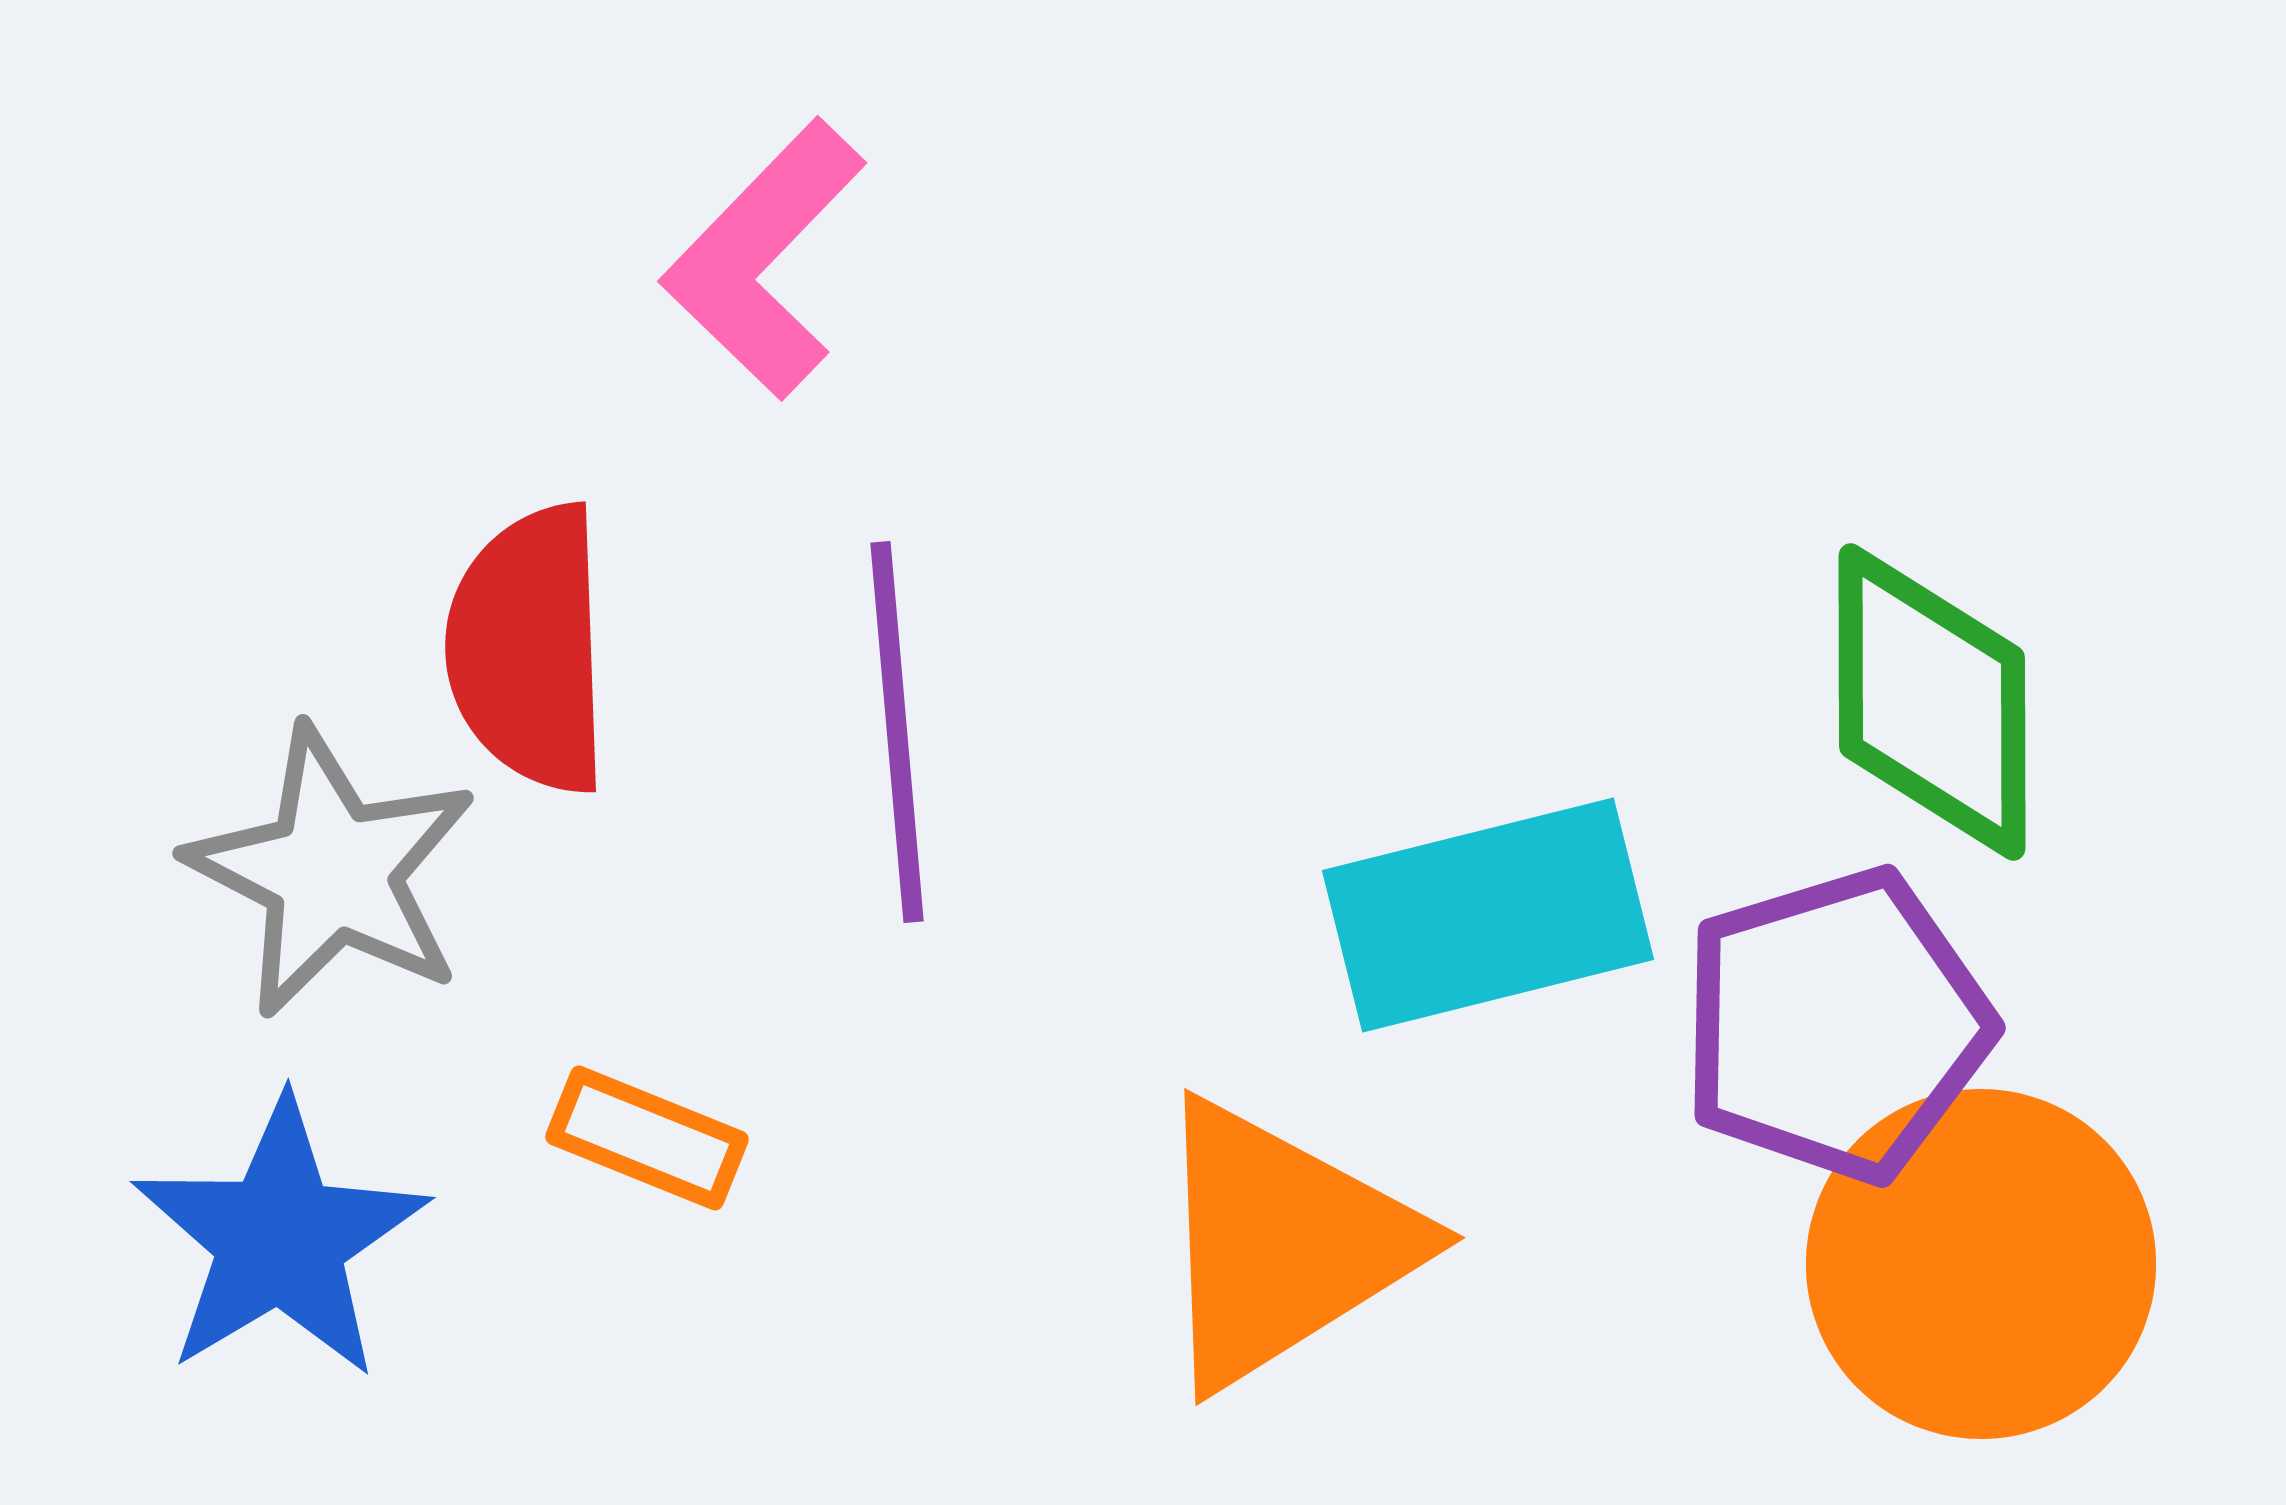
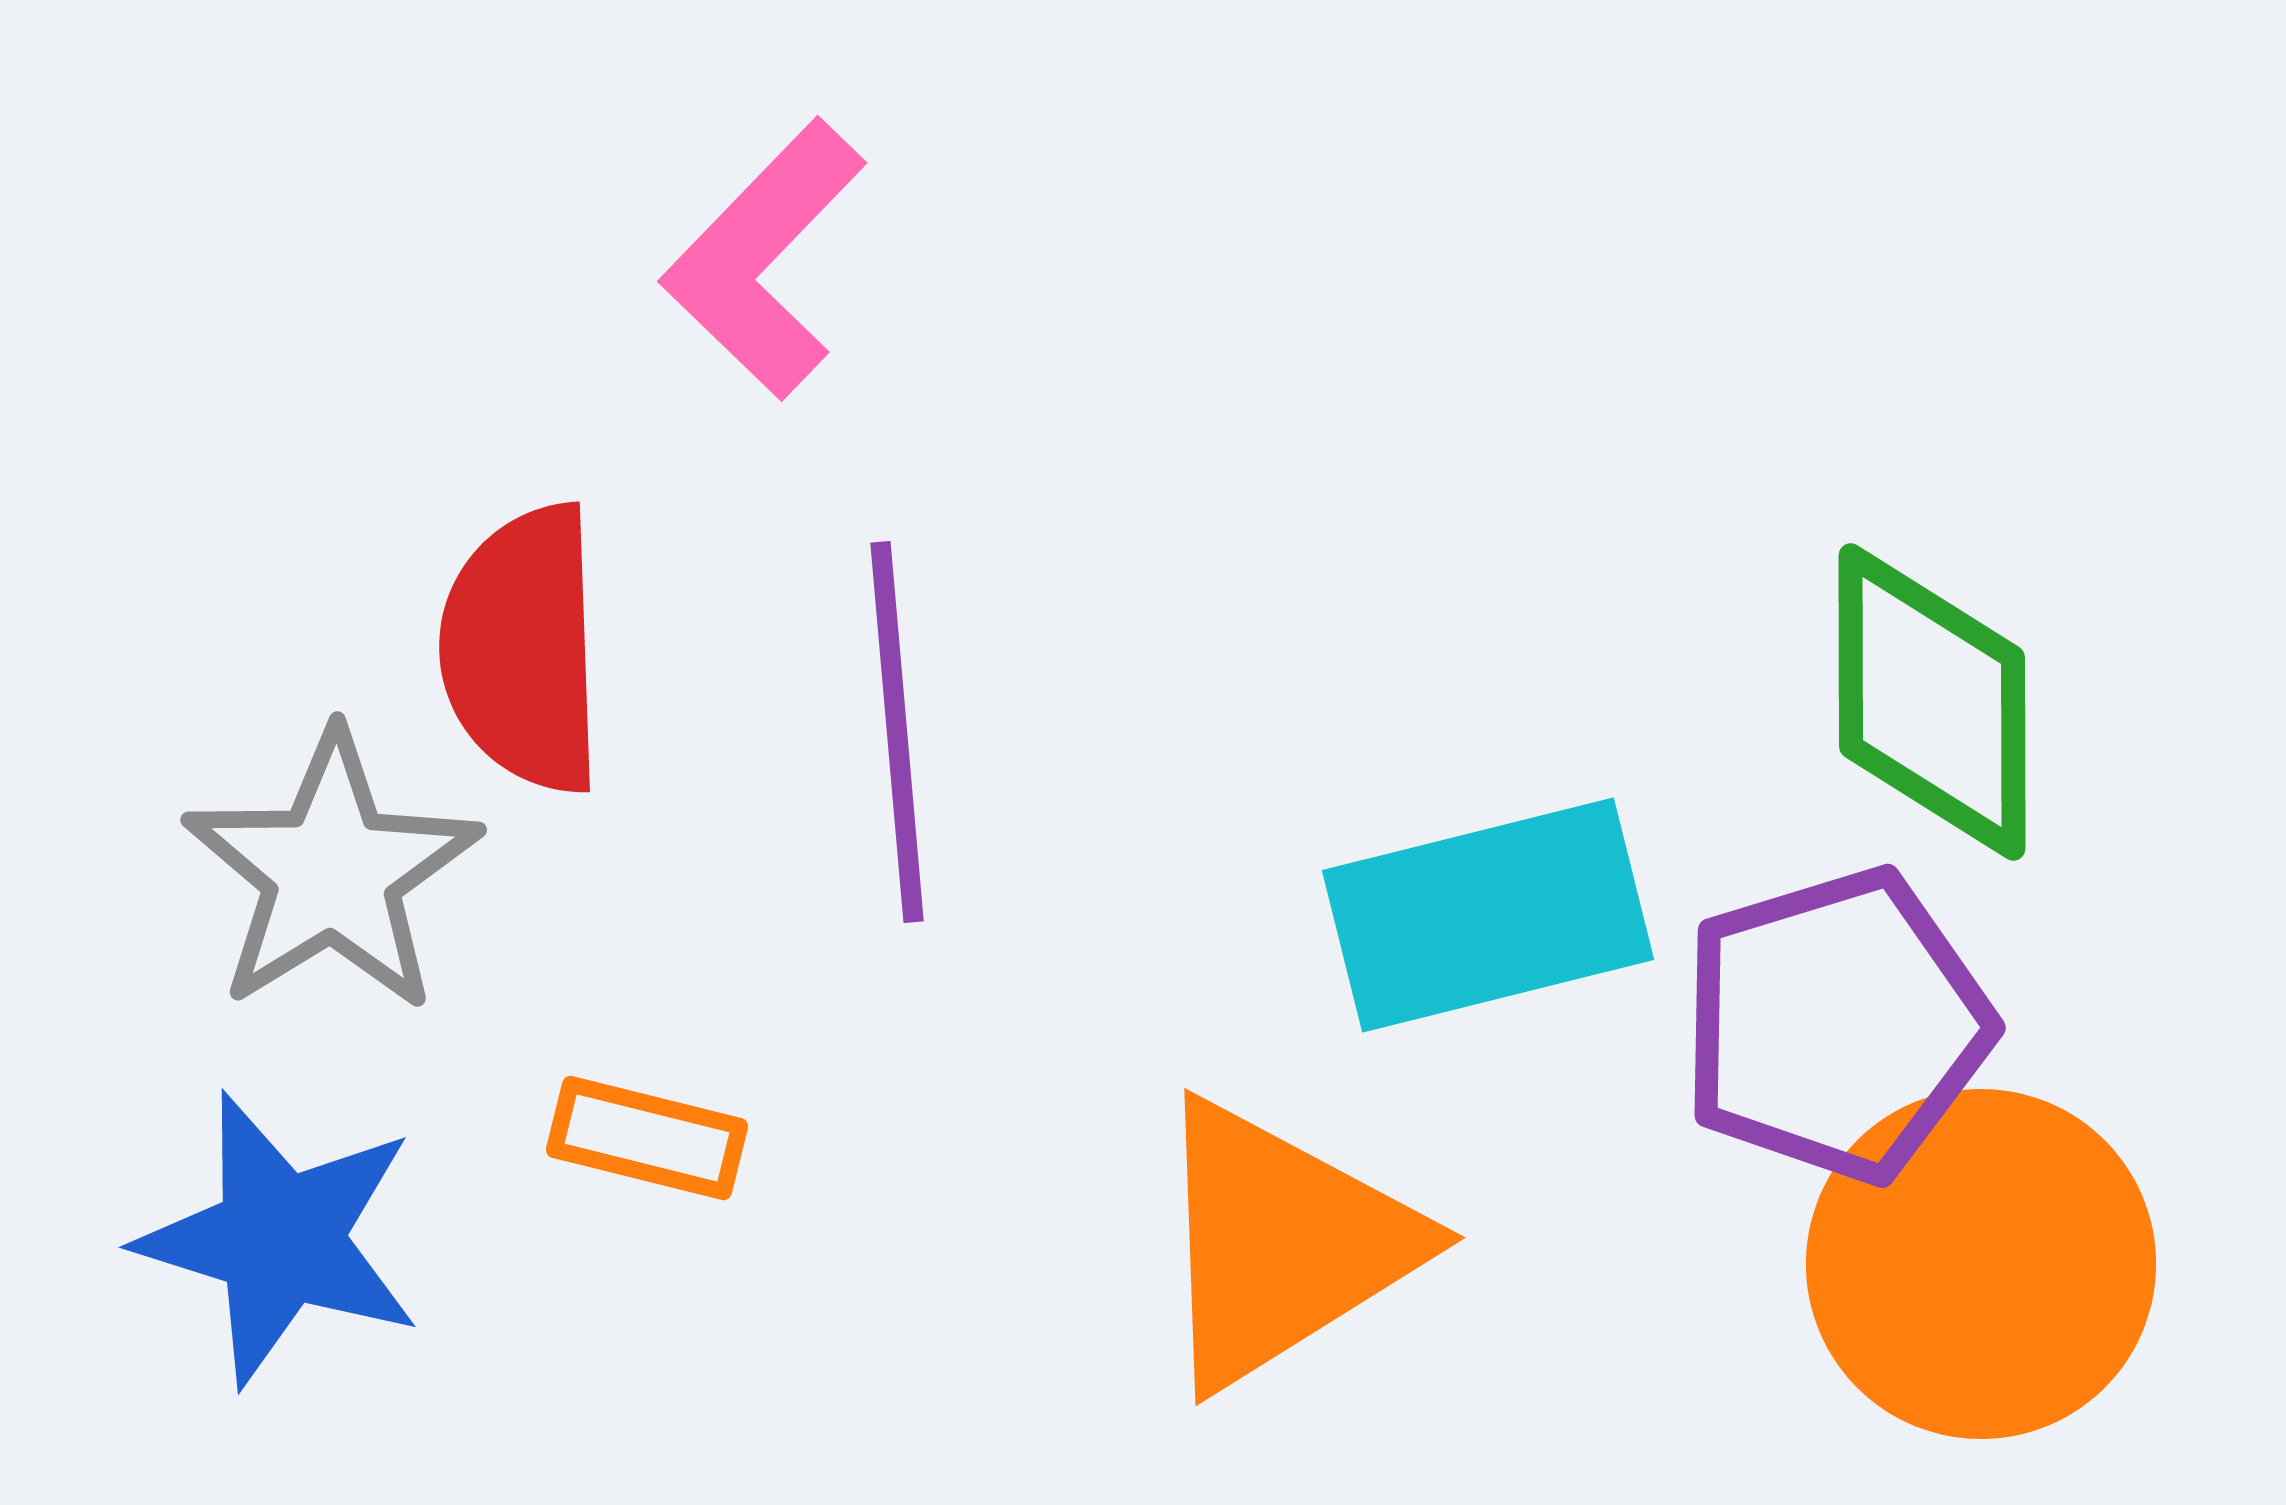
red semicircle: moved 6 px left
gray star: rotated 13 degrees clockwise
orange rectangle: rotated 8 degrees counterclockwise
blue star: rotated 24 degrees counterclockwise
